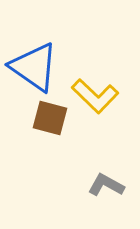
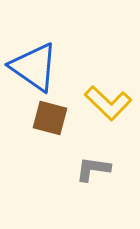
yellow L-shape: moved 13 px right, 7 px down
gray L-shape: moved 13 px left, 16 px up; rotated 21 degrees counterclockwise
